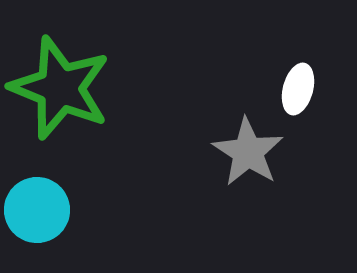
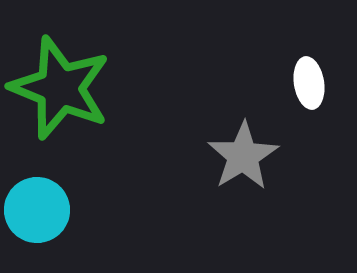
white ellipse: moved 11 px right, 6 px up; rotated 24 degrees counterclockwise
gray star: moved 5 px left, 4 px down; rotated 8 degrees clockwise
